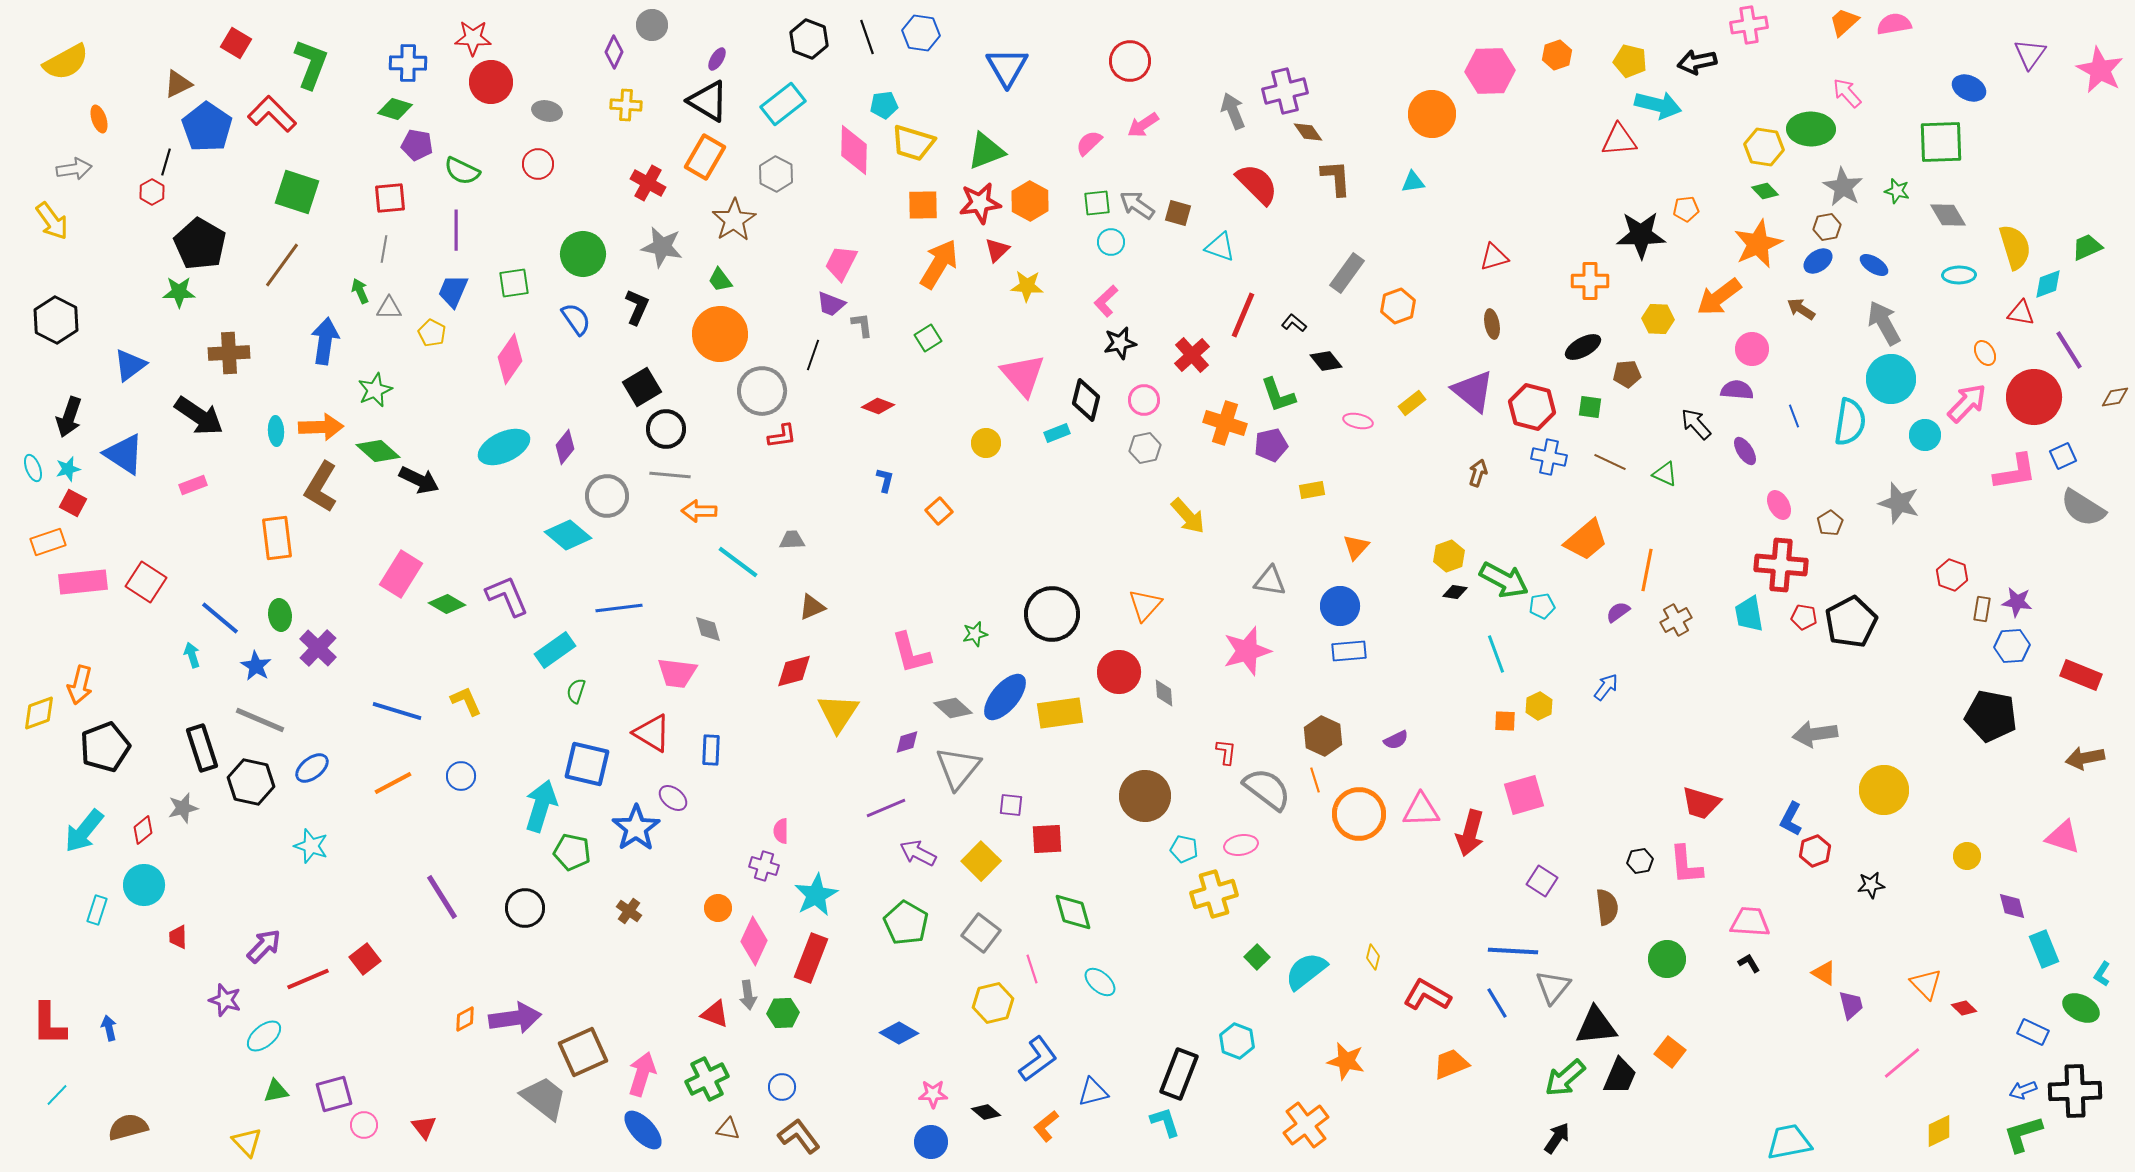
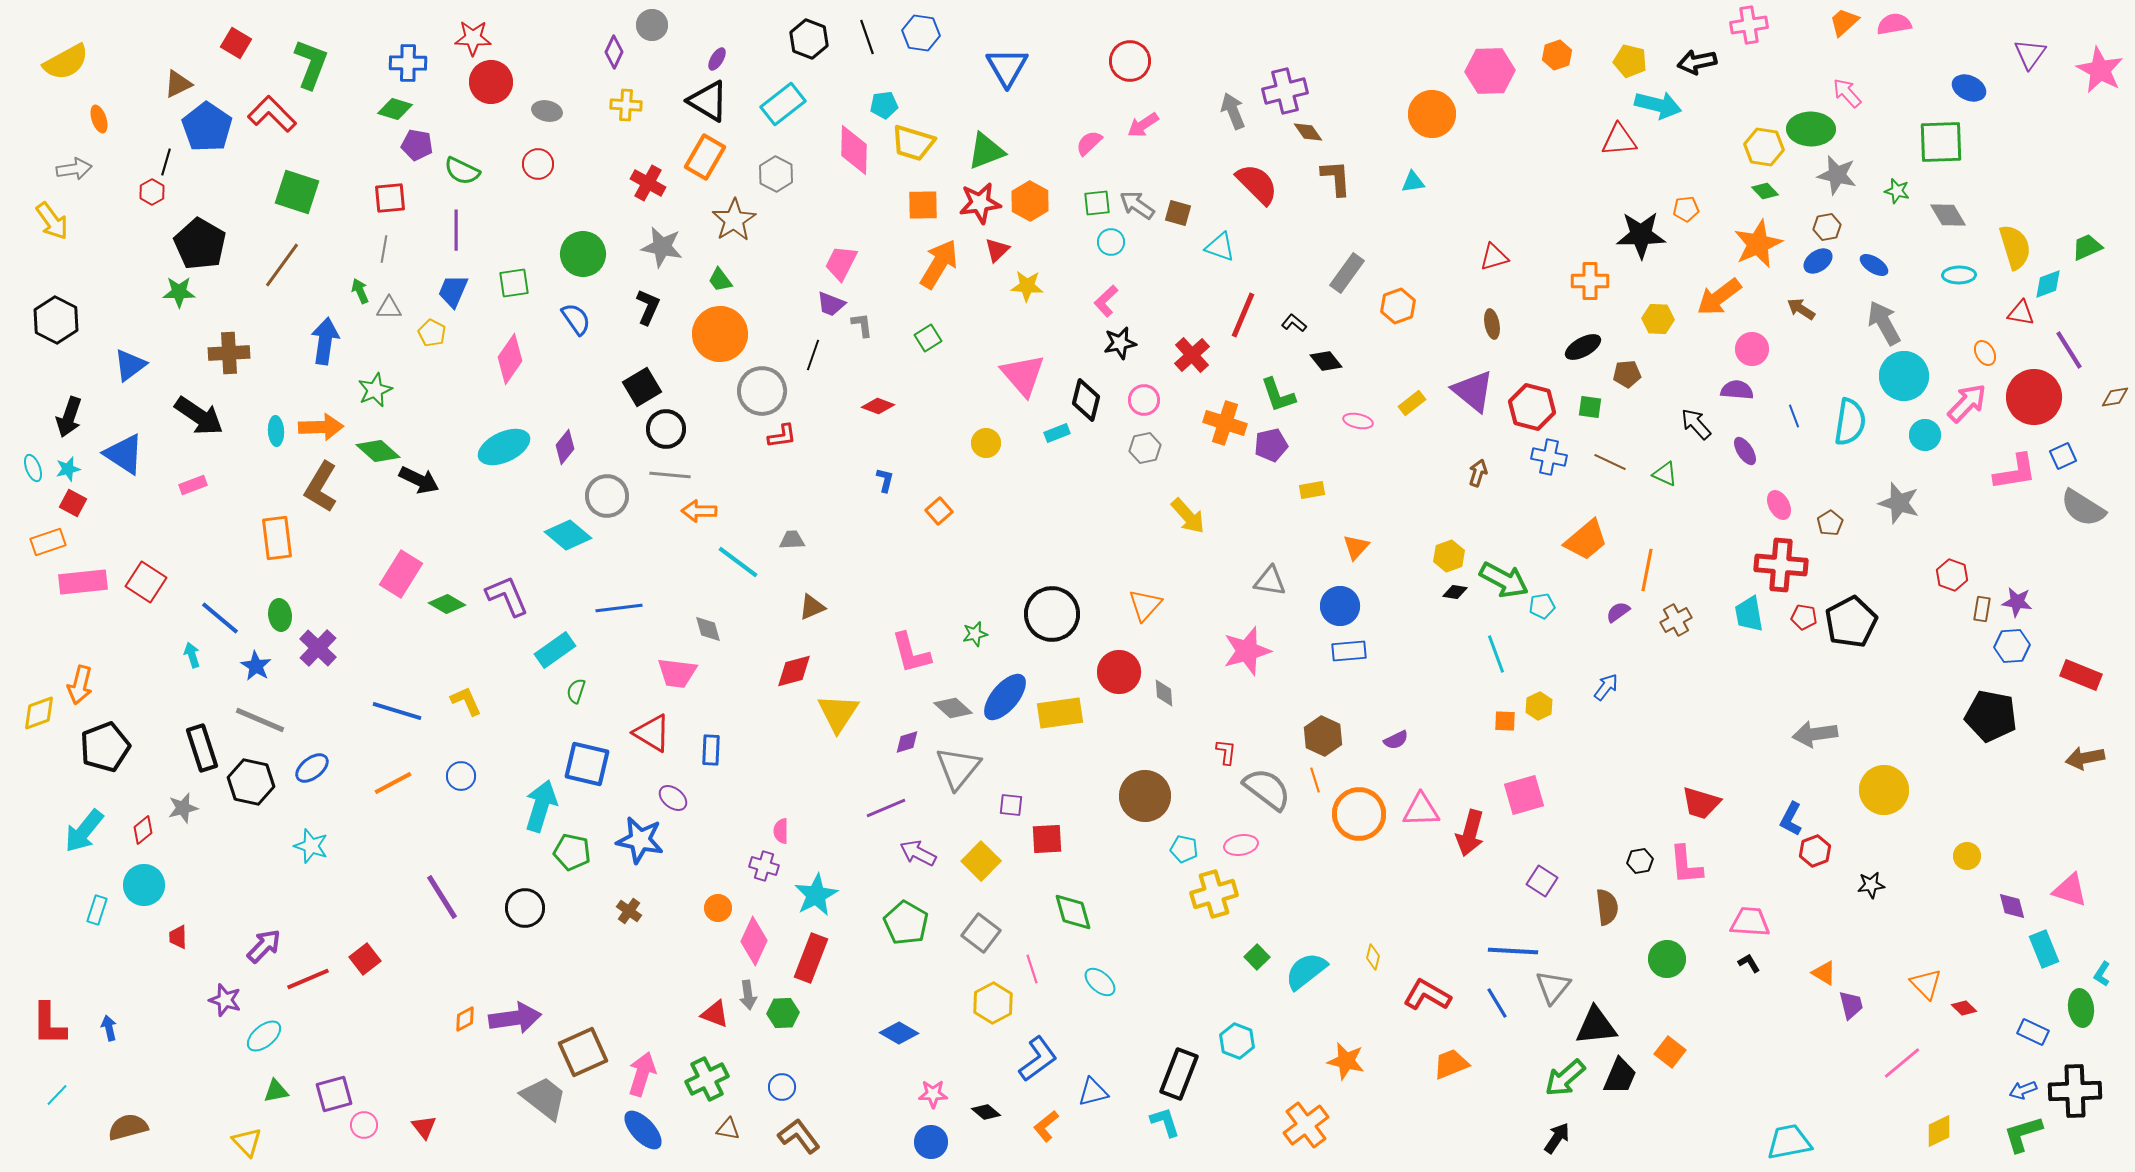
gray star at (1843, 187): moved 6 px left, 12 px up; rotated 18 degrees counterclockwise
black L-shape at (637, 307): moved 11 px right
cyan circle at (1891, 379): moved 13 px right, 3 px up
blue star at (636, 828): moved 4 px right, 12 px down; rotated 27 degrees counterclockwise
pink triangle at (2063, 837): moved 7 px right, 53 px down
yellow hexagon at (993, 1003): rotated 15 degrees counterclockwise
green ellipse at (2081, 1008): rotated 54 degrees clockwise
